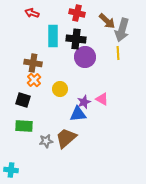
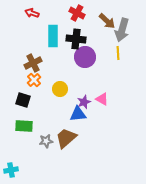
red cross: rotated 14 degrees clockwise
brown cross: rotated 36 degrees counterclockwise
cyan cross: rotated 16 degrees counterclockwise
